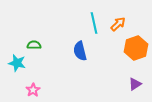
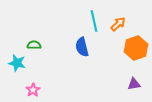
cyan line: moved 2 px up
blue semicircle: moved 2 px right, 4 px up
purple triangle: moved 1 px left; rotated 24 degrees clockwise
